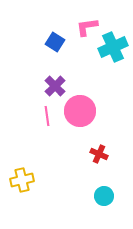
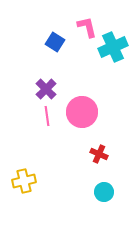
pink L-shape: rotated 85 degrees clockwise
purple cross: moved 9 px left, 3 px down
pink circle: moved 2 px right, 1 px down
yellow cross: moved 2 px right, 1 px down
cyan circle: moved 4 px up
